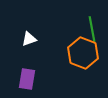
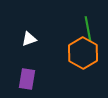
green line: moved 4 px left
orange hexagon: rotated 8 degrees clockwise
